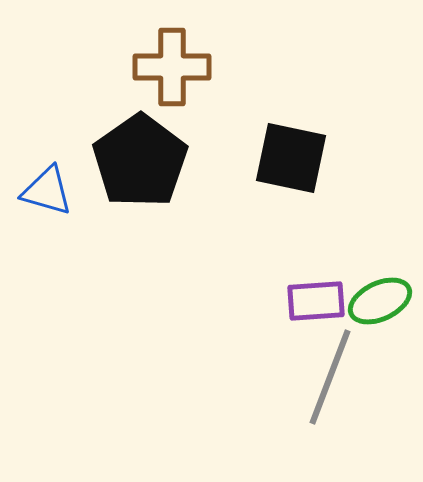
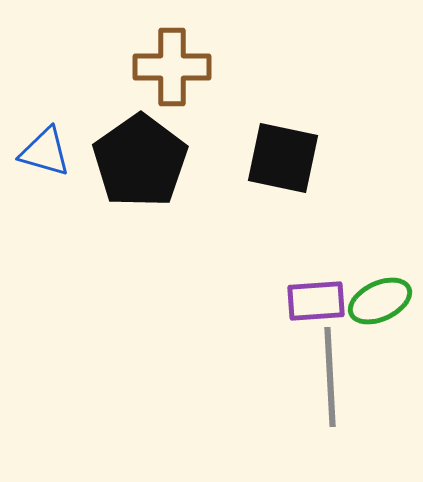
black square: moved 8 px left
blue triangle: moved 2 px left, 39 px up
gray line: rotated 24 degrees counterclockwise
